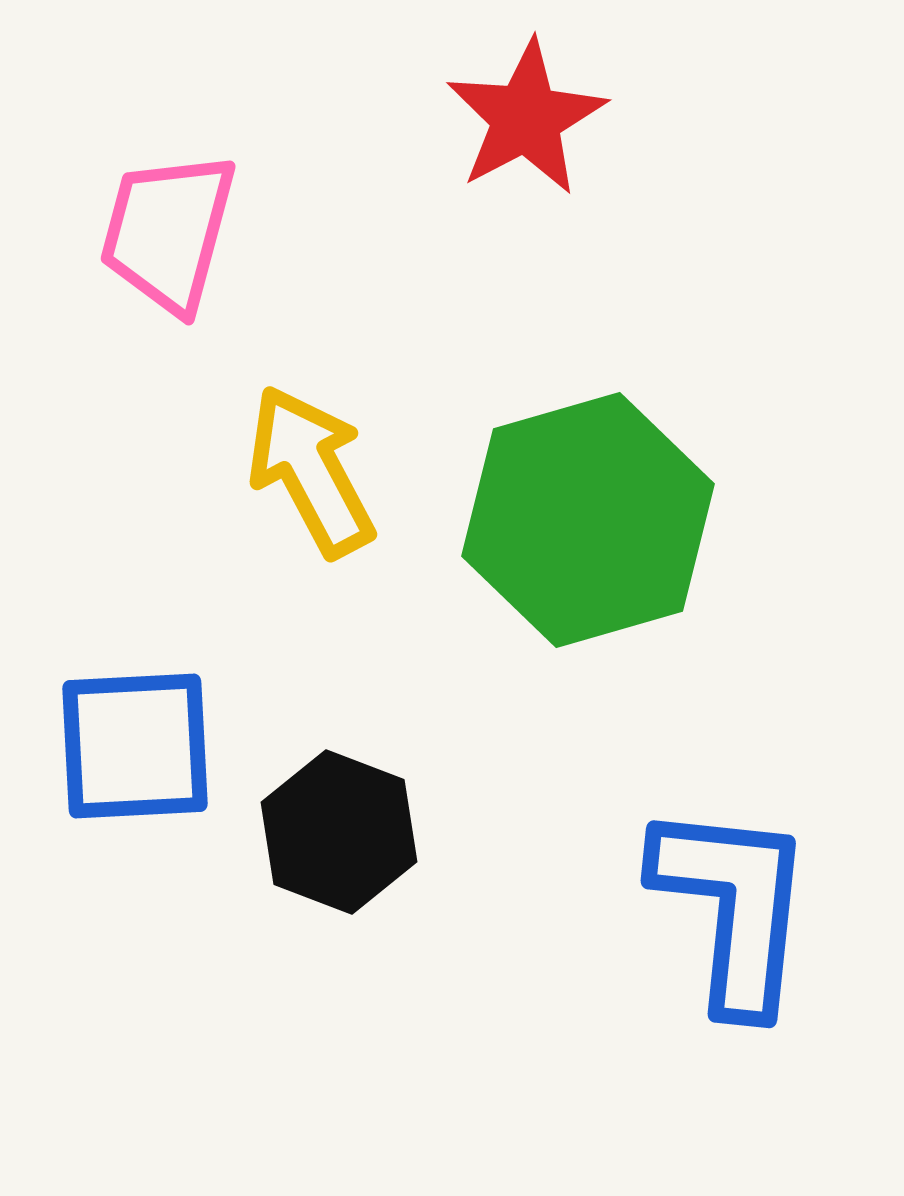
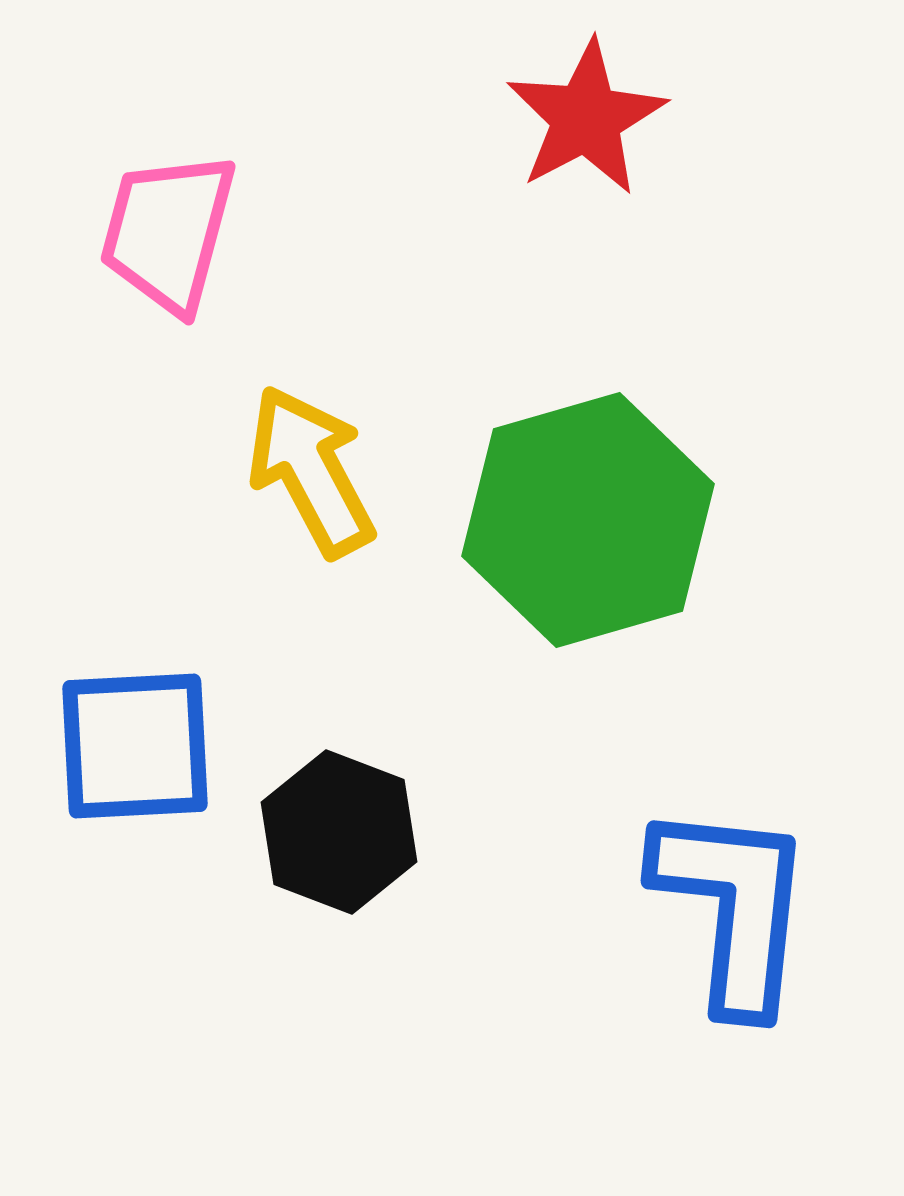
red star: moved 60 px right
